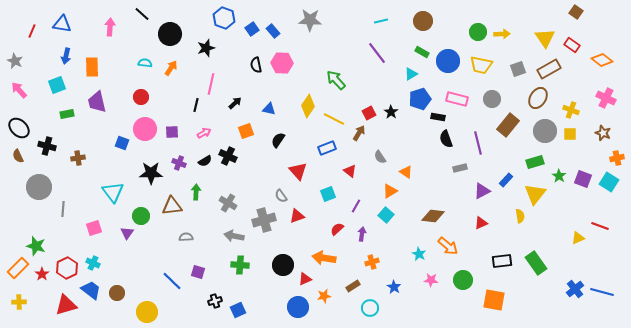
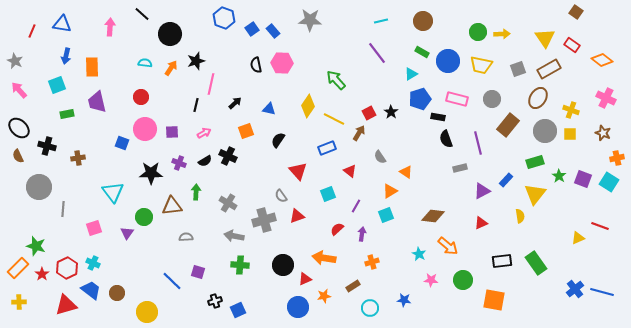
black star at (206, 48): moved 10 px left, 13 px down
cyan square at (386, 215): rotated 28 degrees clockwise
green circle at (141, 216): moved 3 px right, 1 px down
blue star at (394, 287): moved 10 px right, 13 px down; rotated 24 degrees counterclockwise
